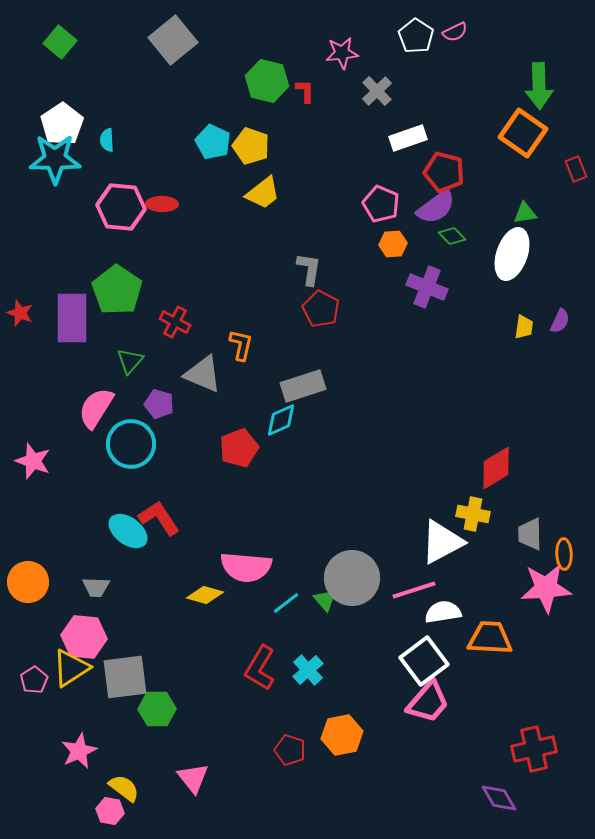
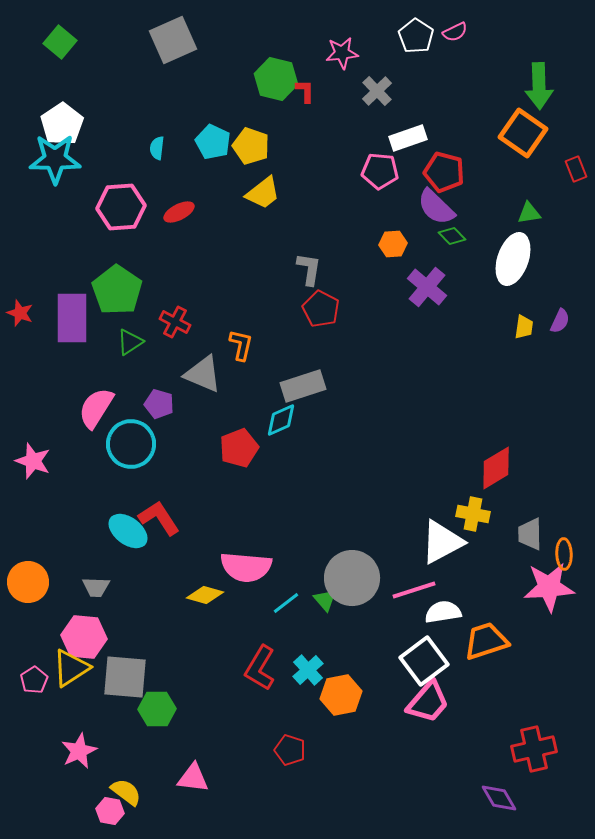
gray square at (173, 40): rotated 15 degrees clockwise
green hexagon at (267, 81): moved 9 px right, 2 px up
cyan semicircle at (107, 140): moved 50 px right, 8 px down; rotated 10 degrees clockwise
red ellipse at (162, 204): moved 17 px right, 8 px down; rotated 28 degrees counterclockwise
pink pentagon at (381, 204): moved 1 px left, 33 px up; rotated 18 degrees counterclockwise
pink hexagon at (121, 207): rotated 9 degrees counterclockwise
purple semicircle at (436, 207): rotated 81 degrees clockwise
green triangle at (525, 213): moved 4 px right
white ellipse at (512, 254): moved 1 px right, 5 px down
purple cross at (427, 287): rotated 18 degrees clockwise
green triangle at (130, 361): moved 19 px up; rotated 16 degrees clockwise
pink star at (546, 588): moved 3 px right, 1 px up
orange trapezoid at (490, 638): moved 4 px left, 3 px down; rotated 21 degrees counterclockwise
gray square at (125, 677): rotated 12 degrees clockwise
orange hexagon at (342, 735): moved 1 px left, 40 px up
pink triangle at (193, 778): rotated 44 degrees counterclockwise
yellow semicircle at (124, 788): moved 2 px right, 4 px down
